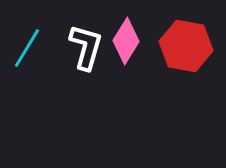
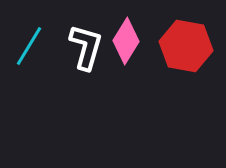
cyan line: moved 2 px right, 2 px up
